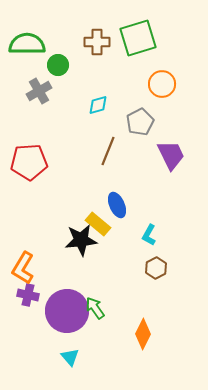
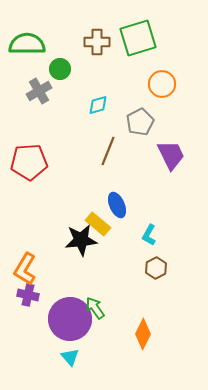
green circle: moved 2 px right, 4 px down
orange L-shape: moved 2 px right, 1 px down
purple circle: moved 3 px right, 8 px down
